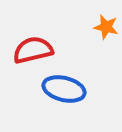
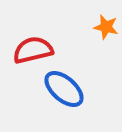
blue ellipse: rotated 27 degrees clockwise
